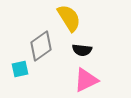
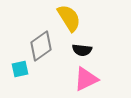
pink triangle: moved 1 px up
